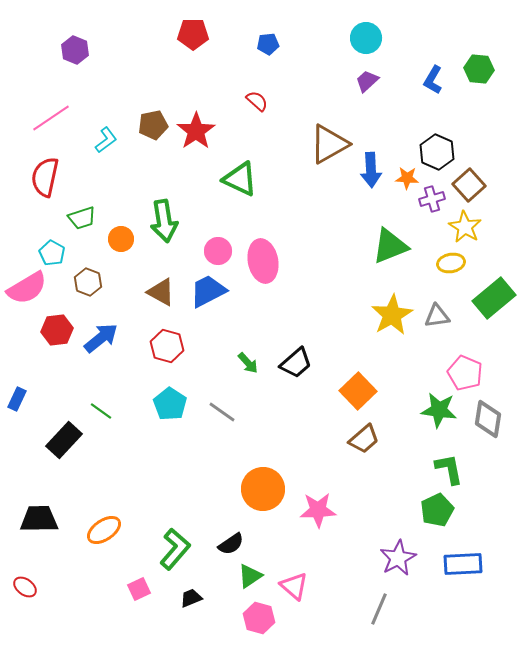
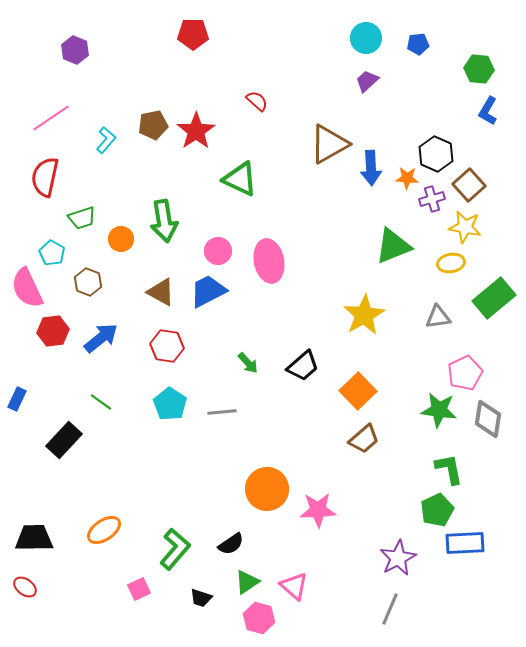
blue pentagon at (268, 44): moved 150 px right
blue L-shape at (433, 80): moved 55 px right, 31 px down
cyan L-shape at (106, 140): rotated 12 degrees counterclockwise
black hexagon at (437, 152): moved 1 px left, 2 px down
blue arrow at (371, 170): moved 2 px up
yellow star at (465, 227): rotated 20 degrees counterclockwise
green triangle at (390, 246): moved 3 px right
pink ellipse at (263, 261): moved 6 px right
pink semicircle at (27, 288): rotated 96 degrees clockwise
yellow star at (392, 315): moved 28 px left
gray triangle at (437, 316): moved 1 px right, 1 px down
red hexagon at (57, 330): moved 4 px left, 1 px down
red hexagon at (167, 346): rotated 8 degrees counterclockwise
black trapezoid at (296, 363): moved 7 px right, 3 px down
pink pentagon at (465, 373): rotated 24 degrees clockwise
green line at (101, 411): moved 9 px up
gray line at (222, 412): rotated 40 degrees counterclockwise
orange circle at (263, 489): moved 4 px right
black trapezoid at (39, 519): moved 5 px left, 19 px down
blue rectangle at (463, 564): moved 2 px right, 21 px up
green triangle at (250, 576): moved 3 px left, 6 px down
black trapezoid at (191, 598): moved 10 px right; rotated 140 degrees counterclockwise
gray line at (379, 609): moved 11 px right
